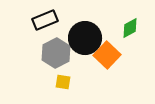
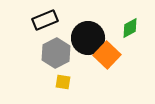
black circle: moved 3 px right
